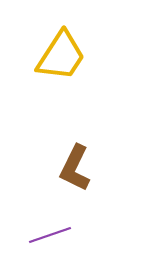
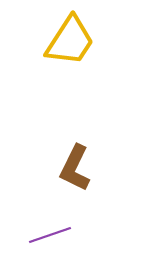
yellow trapezoid: moved 9 px right, 15 px up
